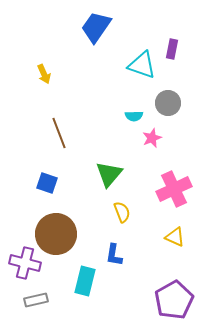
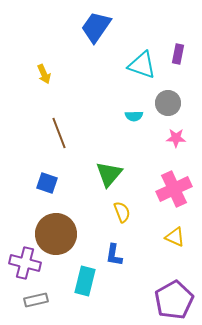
purple rectangle: moved 6 px right, 5 px down
pink star: moved 24 px right; rotated 24 degrees clockwise
